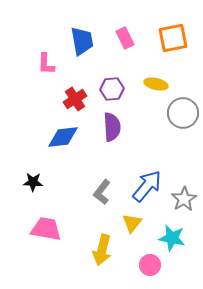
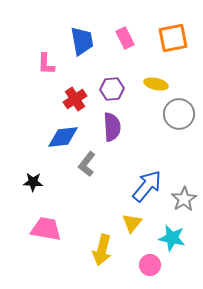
gray circle: moved 4 px left, 1 px down
gray L-shape: moved 15 px left, 28 px up
